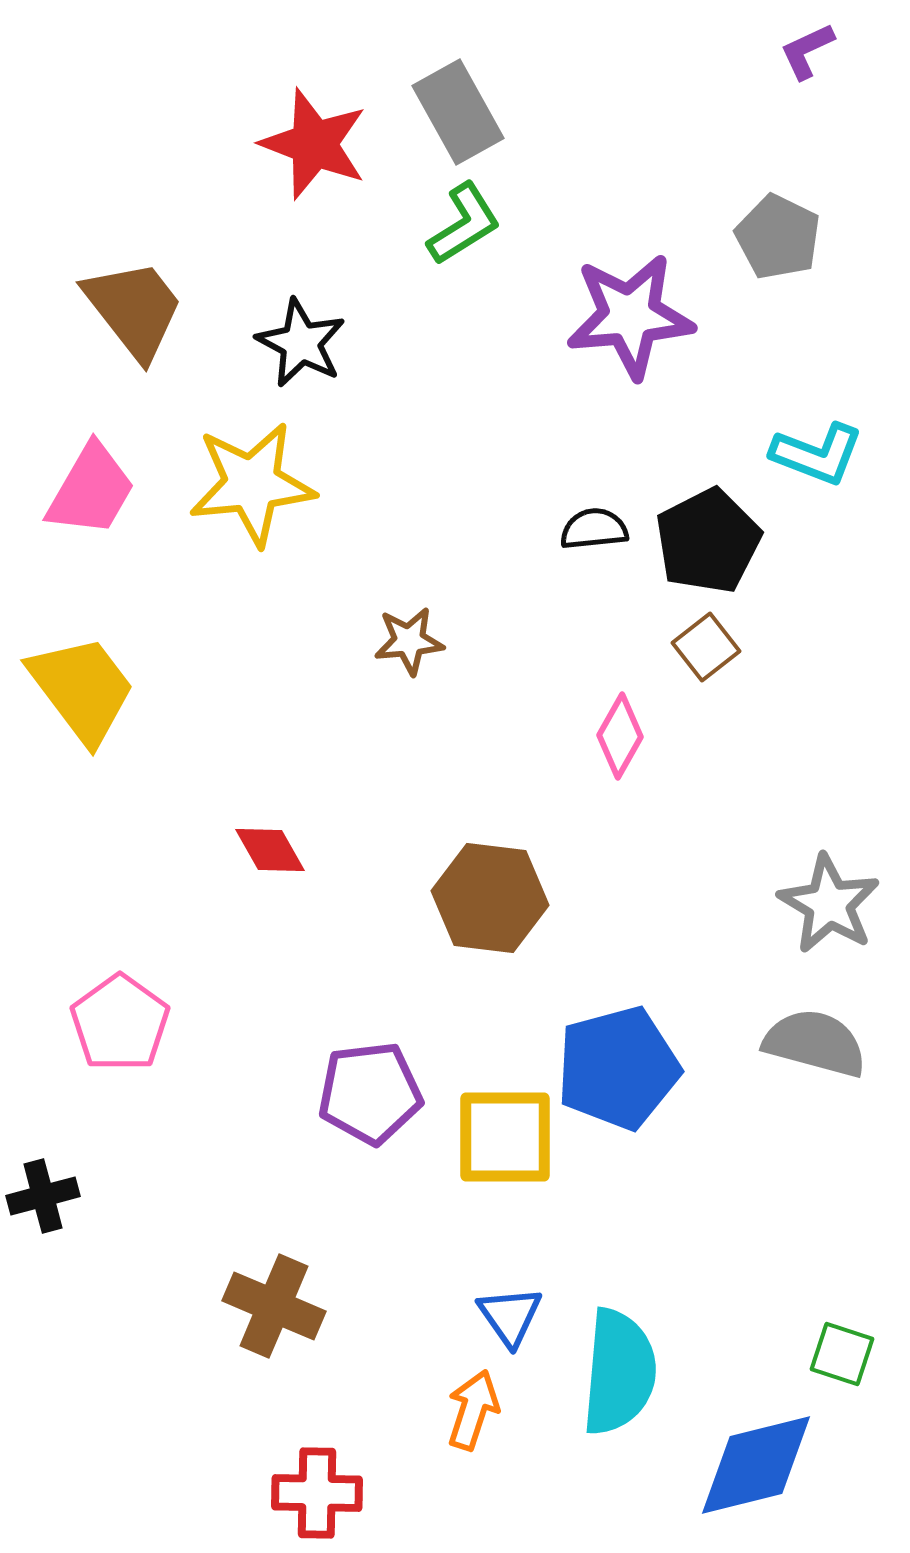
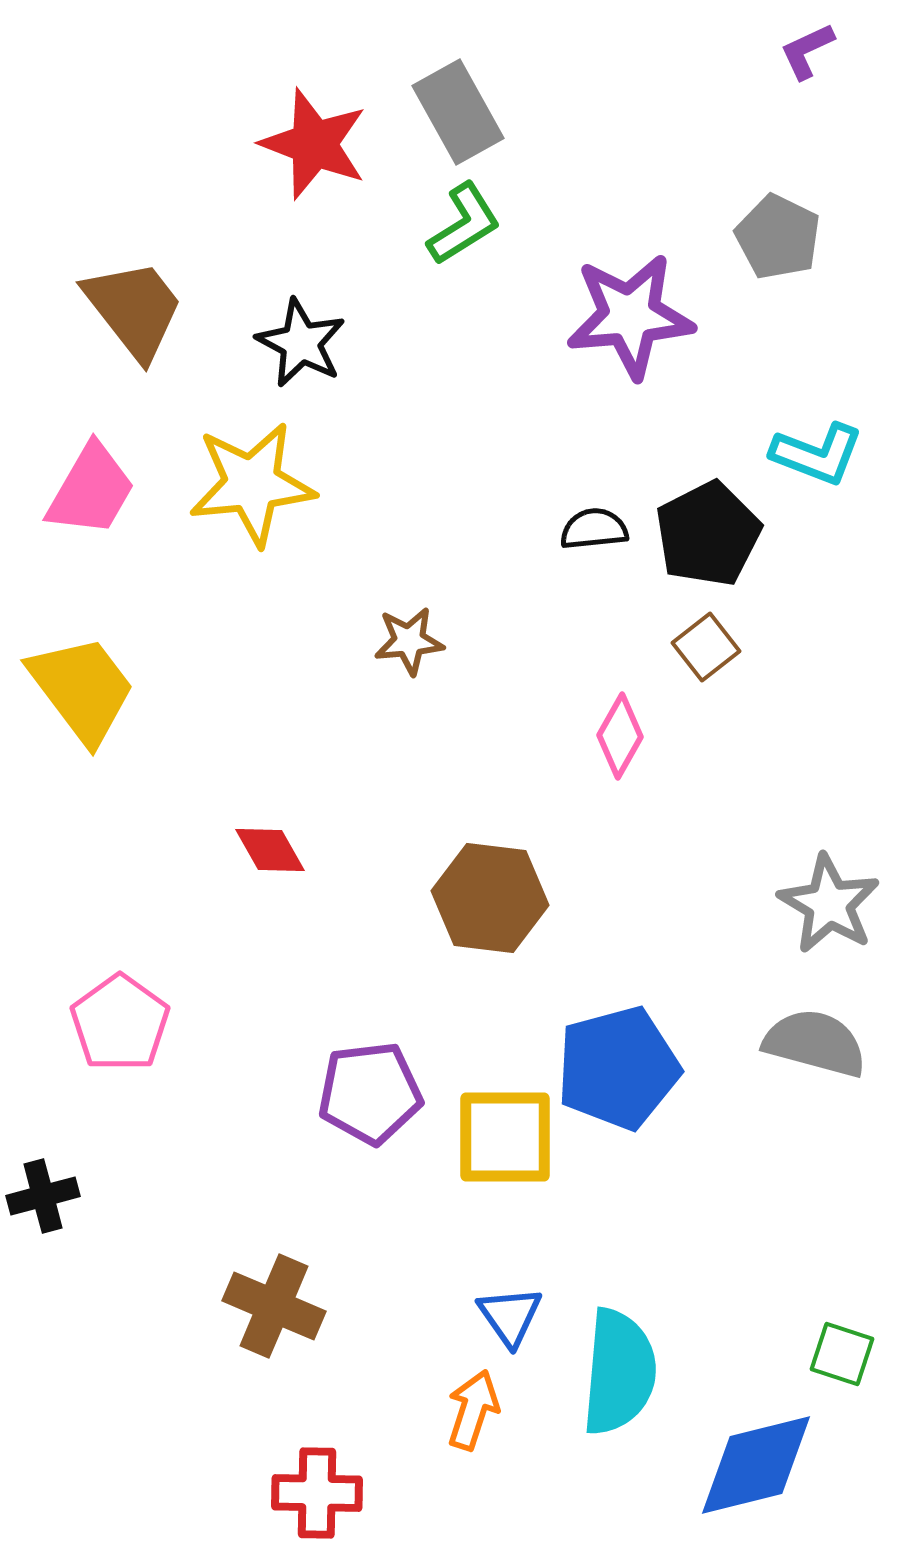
black pentagon: moved 7 px up
